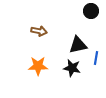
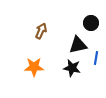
black circle: moved 12 px down
brown arrow: moved 2 px right; rotated 77 degrees counterclockwise
orange star: moved 4 px left, 1 px down
